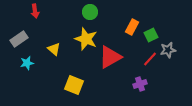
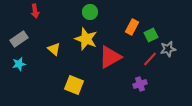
gray star: moved 1 px up
cyan star: moved 8 px left, 1 px down
